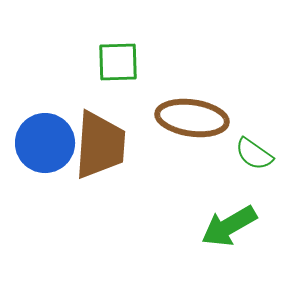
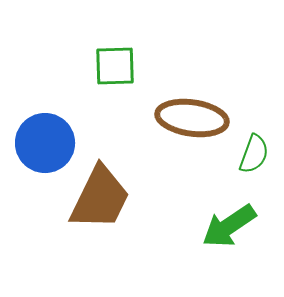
green square: moved 3 px left, 4 px down
brown trapezoid: moved 53 px down; rotated 22 degrees clockwise
green semicircle: rotated 105 degrees counterclockwise
green arrow: rotated 4 degrees counterclockwise
